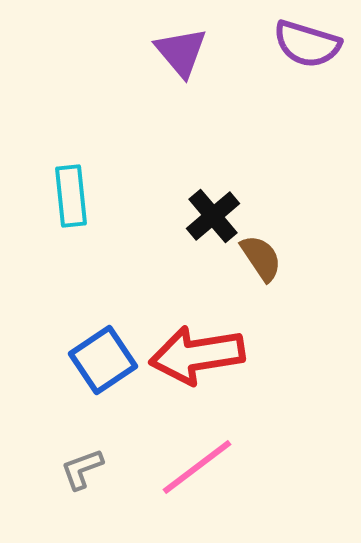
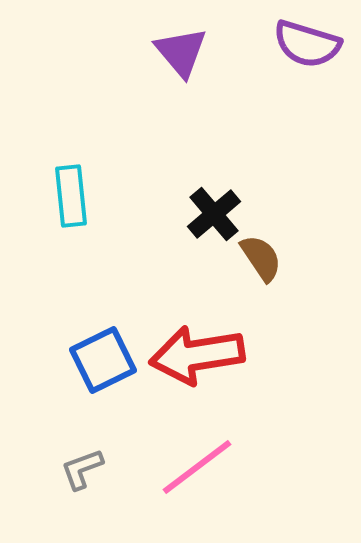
black cross: moved 1 px right, 2 px up
blue square: rotated 8 degrees clockwise
